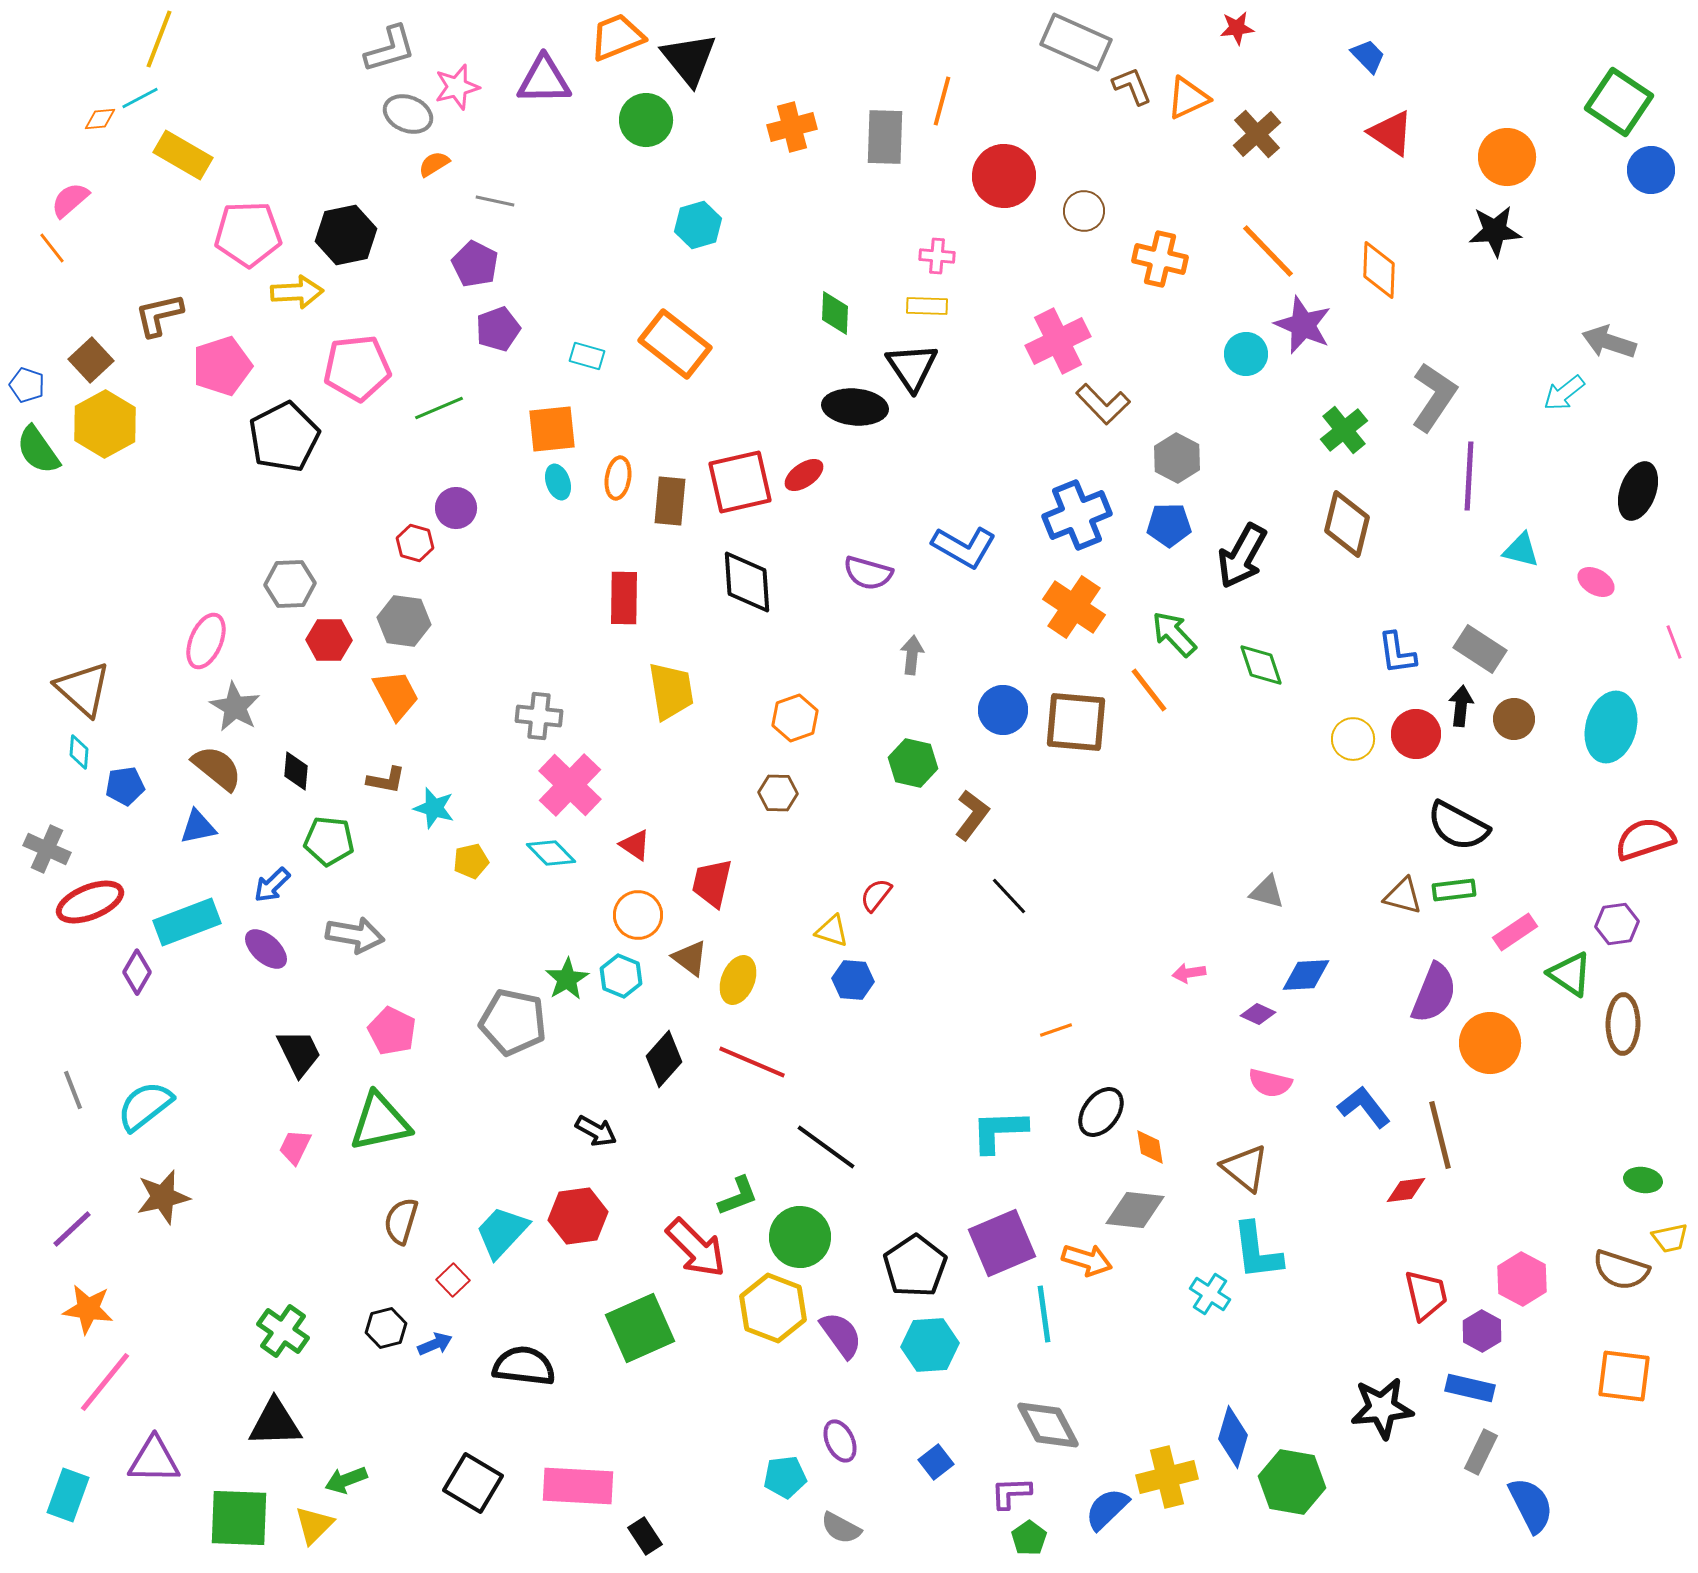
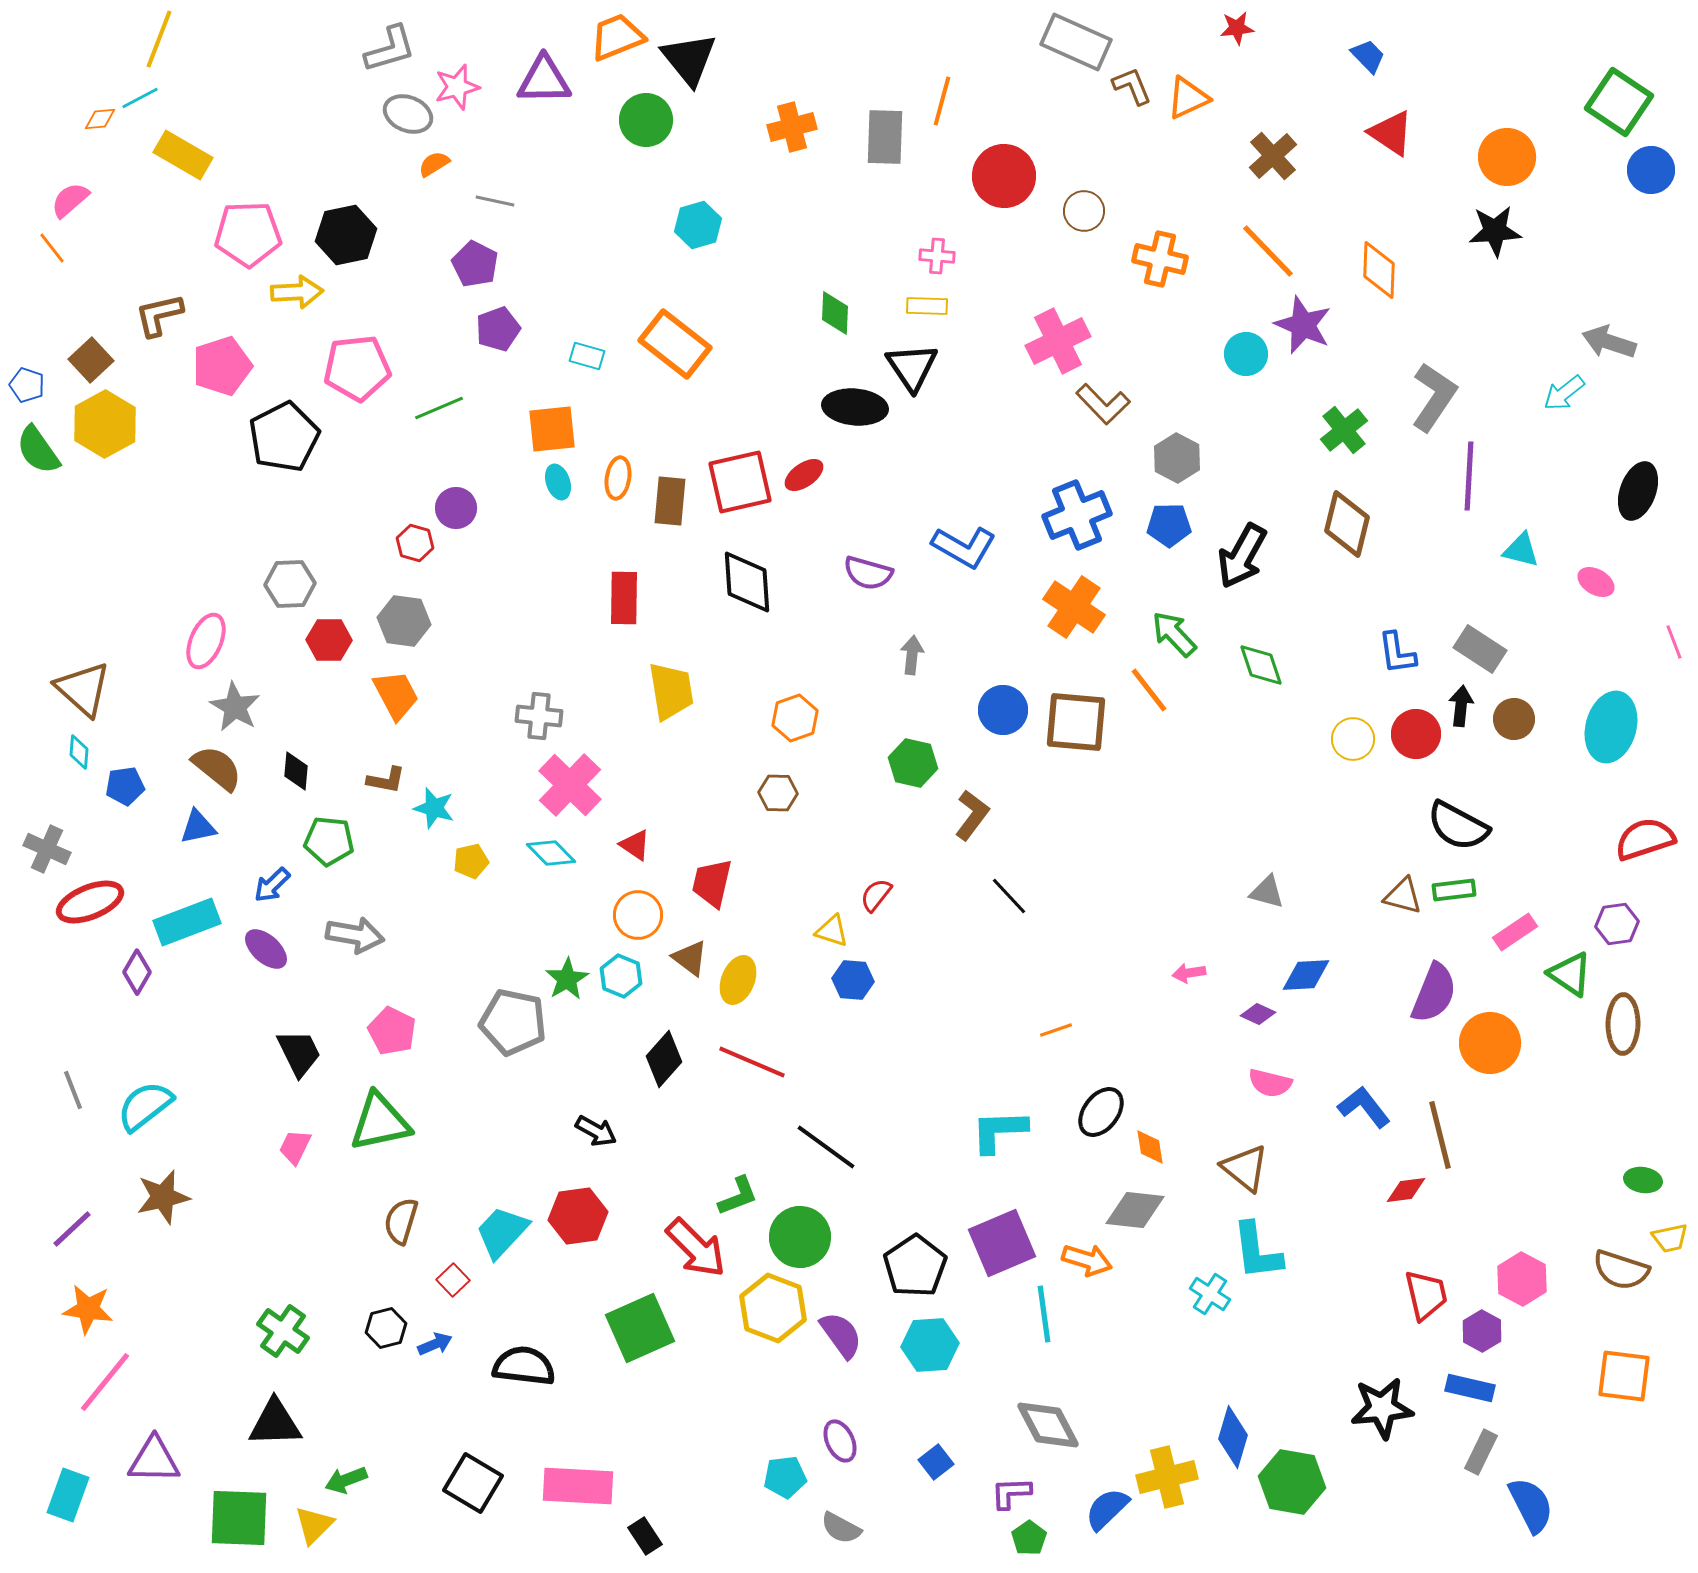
brown cross at (1257, 134): moved 16 px right, 22 px down
